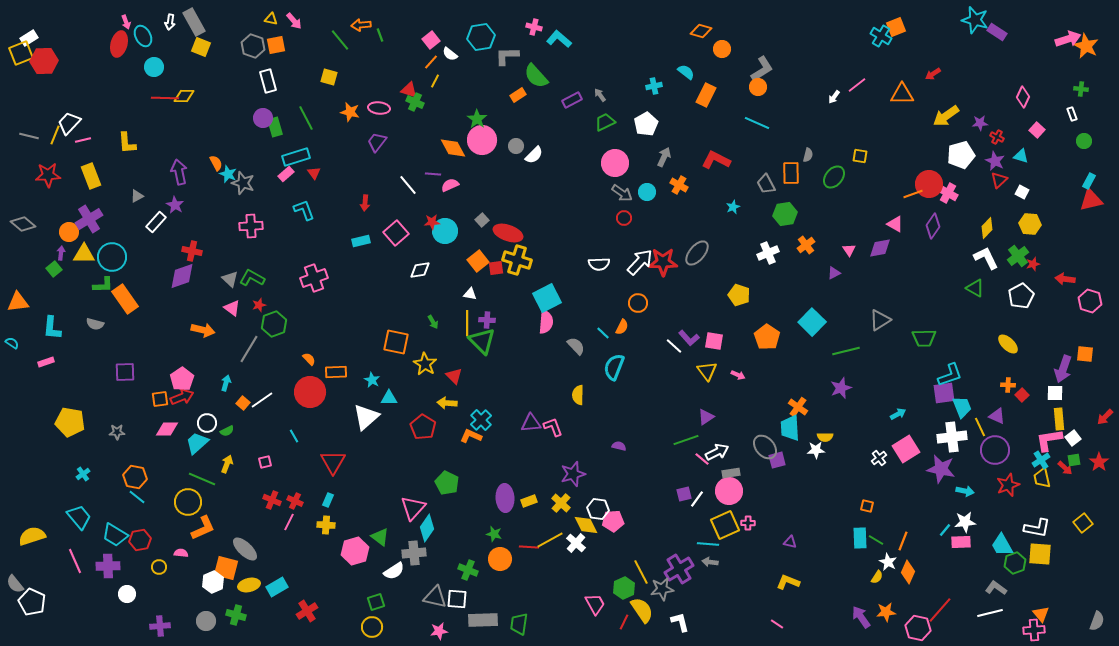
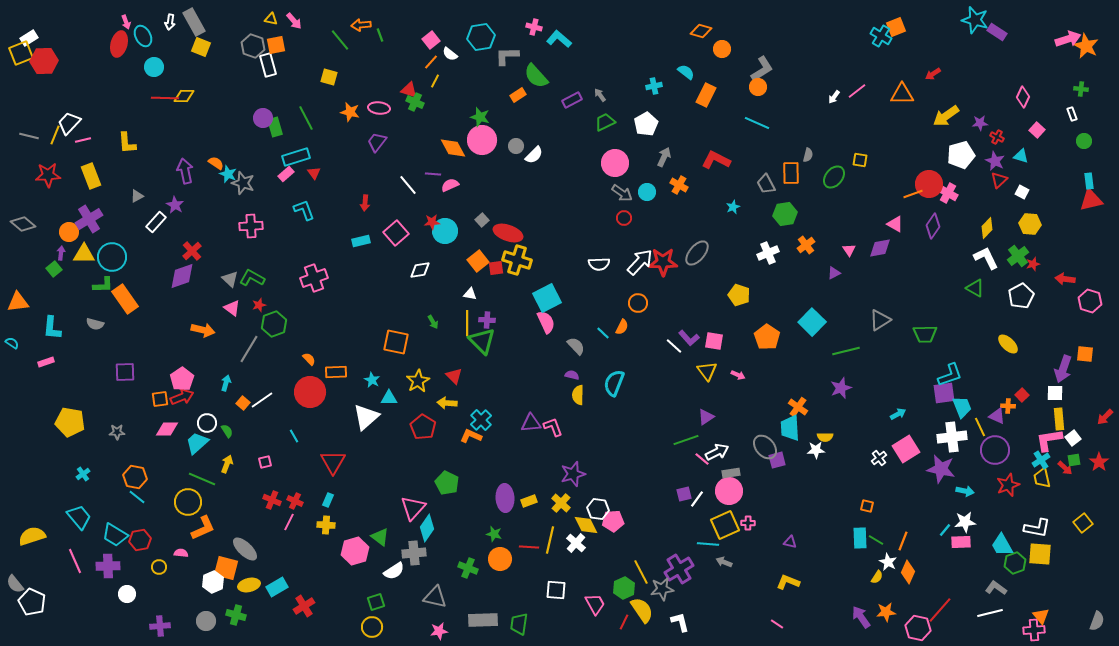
white rectangle at (268, 81): moved 16 px up
pink line at (857, 85): moved 6 px down
green star at (477, 119): moved 3 px right, 2 px up; rotated 18 degrees counterclockwise
yellow square at (860, 156): moved 4 px down
orange semicircle at (216, 163): rotated 28 degrees counterclockwise
purple arrow at (179, 172): moved 6 px right, 1 px up
cyan rectangle at (1089, 181): rotated 35 degrees counterclockwise
red cross at (192, 251): rotated 36 degrees clockwise
pink semicircle at (546, 322): rotated 30 degrees counterclockwise
green trapezoid at (924, 338): moved 1 px right, 4 px up
yellow star at (425, 364): moved 7 px left, 17 px down; rotated 10 degrees clockwise
cyan semicircle at (614, 367): moved 16 px down
orange cross at (1008, 385): moved 21 px down
green semicircle at (227, 431): rotated 96 degrees counterclockwise
purple semicircle at (619, 446): moved 47 px left, 71 px up
yellow line at (550, 540): rotated 48 degrees counterclockwise
gray arrow at (710, 562): moved 14 px right; rotated 14 degrees clockwise
green cross at (468, 570): moved 2 px up
white square at (457, 599): moved 99 px right, 9 px up
red cross at (307, 611): moved 3 px left, 5 px up
orange triangle at (1041, 614): moved 2 px down
